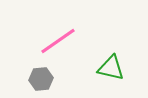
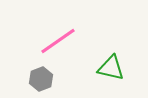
gray hexagon: rotated 15 degrees counterclockwise
